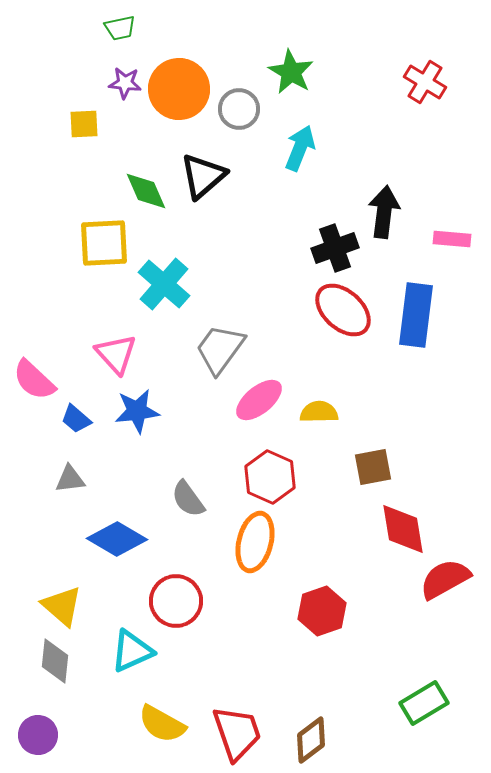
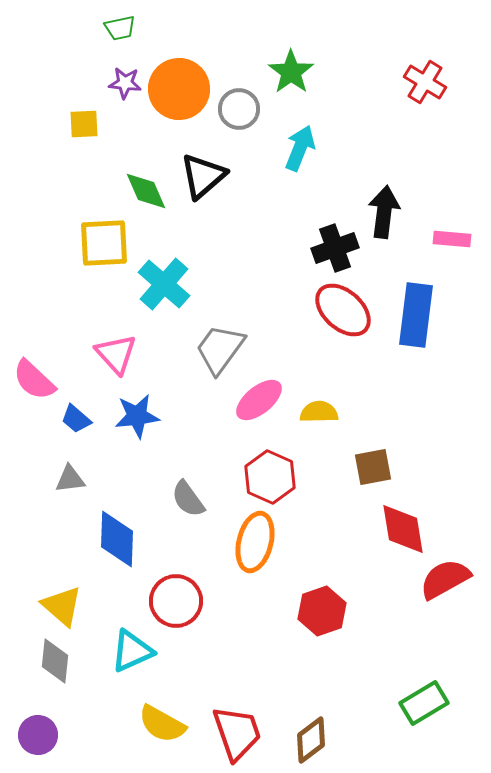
green star at (291, 72): rotated 6 degrees clockwise
blue star at (137, 411): moved 5 px down
blue diamond at (117, 539): rotated 62 degrees clockwise
